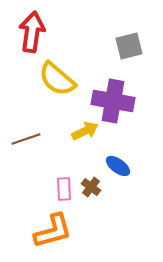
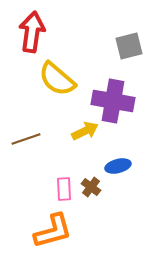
blue ellipse: rotated 50 degrees counterclockwise
